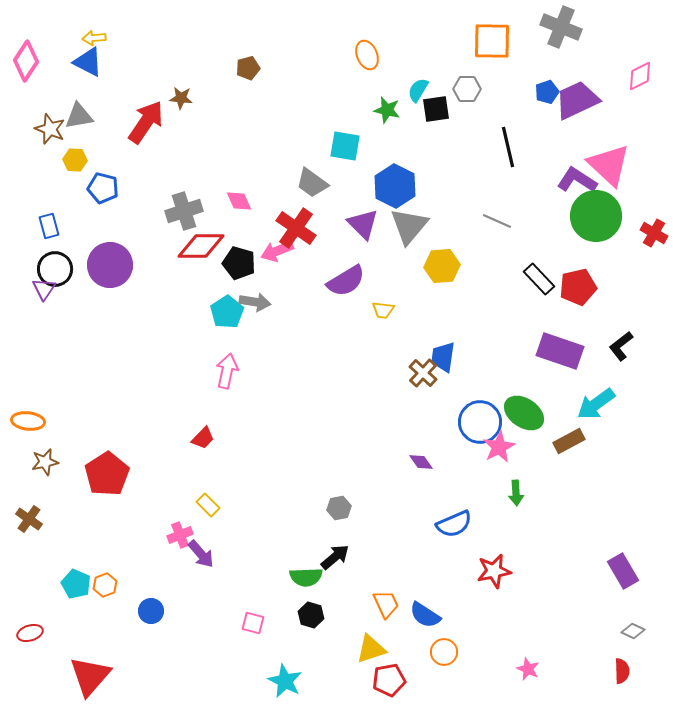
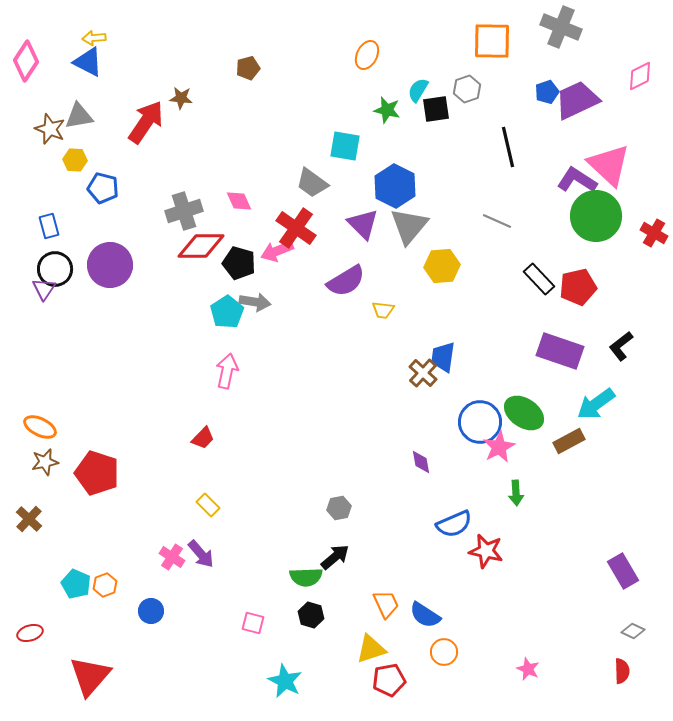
orange ellipse at (367, 55): rotated 48 degrees clockwise
gray hexagon at (467, 89): rotated 20 degrees counterclockwise
orange ellipse at (28, 421): moved 12 px right, 6 px down; rotated 20 degrees clockwise
purple diamond at (421, 462): rotated 25 degrees clockwise
red pentagon at (107, 474): moved 10 px left, 1 px up; rotated 21 degrees counterclockwise
brown cross at (29, 519): rotated 8 degrees clockwise
pink cross at (180, 535): moved 8 px left, 22 px down; rotated 35 degrees counterclockwise
red star at (494, 571): moved 8 px left, 20 px up; rotated 24 degrees clockwise
